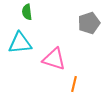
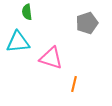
gray pentagon: moved 2 px left
cyan triangle: moved 2 px left, 1 px up
pink triangle: moved 3 px left, 1 px up
